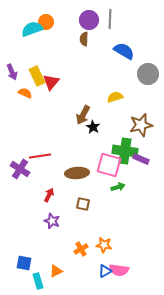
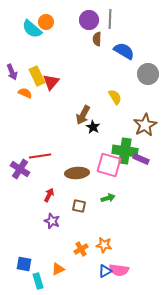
cyan semicircle: rotated 120 degrees counterclockwise
brown semicircle: moved 13 px right
yellow semicircle: rotated 77 degrees clockwise
brown star: moved 4 px right; rotated 15 degrees counterclockwise
green arrow: moved 10 px left, 11 px down
brown square: moved 4 px left, 2 px down
blue square: moved 1 px down
orange triangle: moved 2 px right, 2 px up
